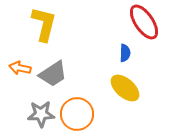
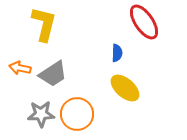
blue semicircle: moved 8 px left
